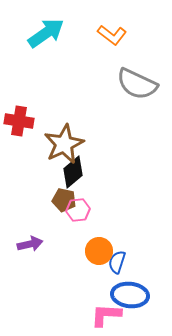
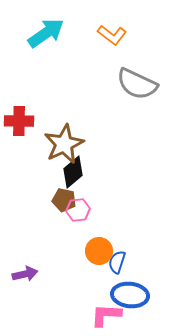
red cross: rotated 8 degrees counterclockwise
purple arrow: moved 5 px left, 30 px down
